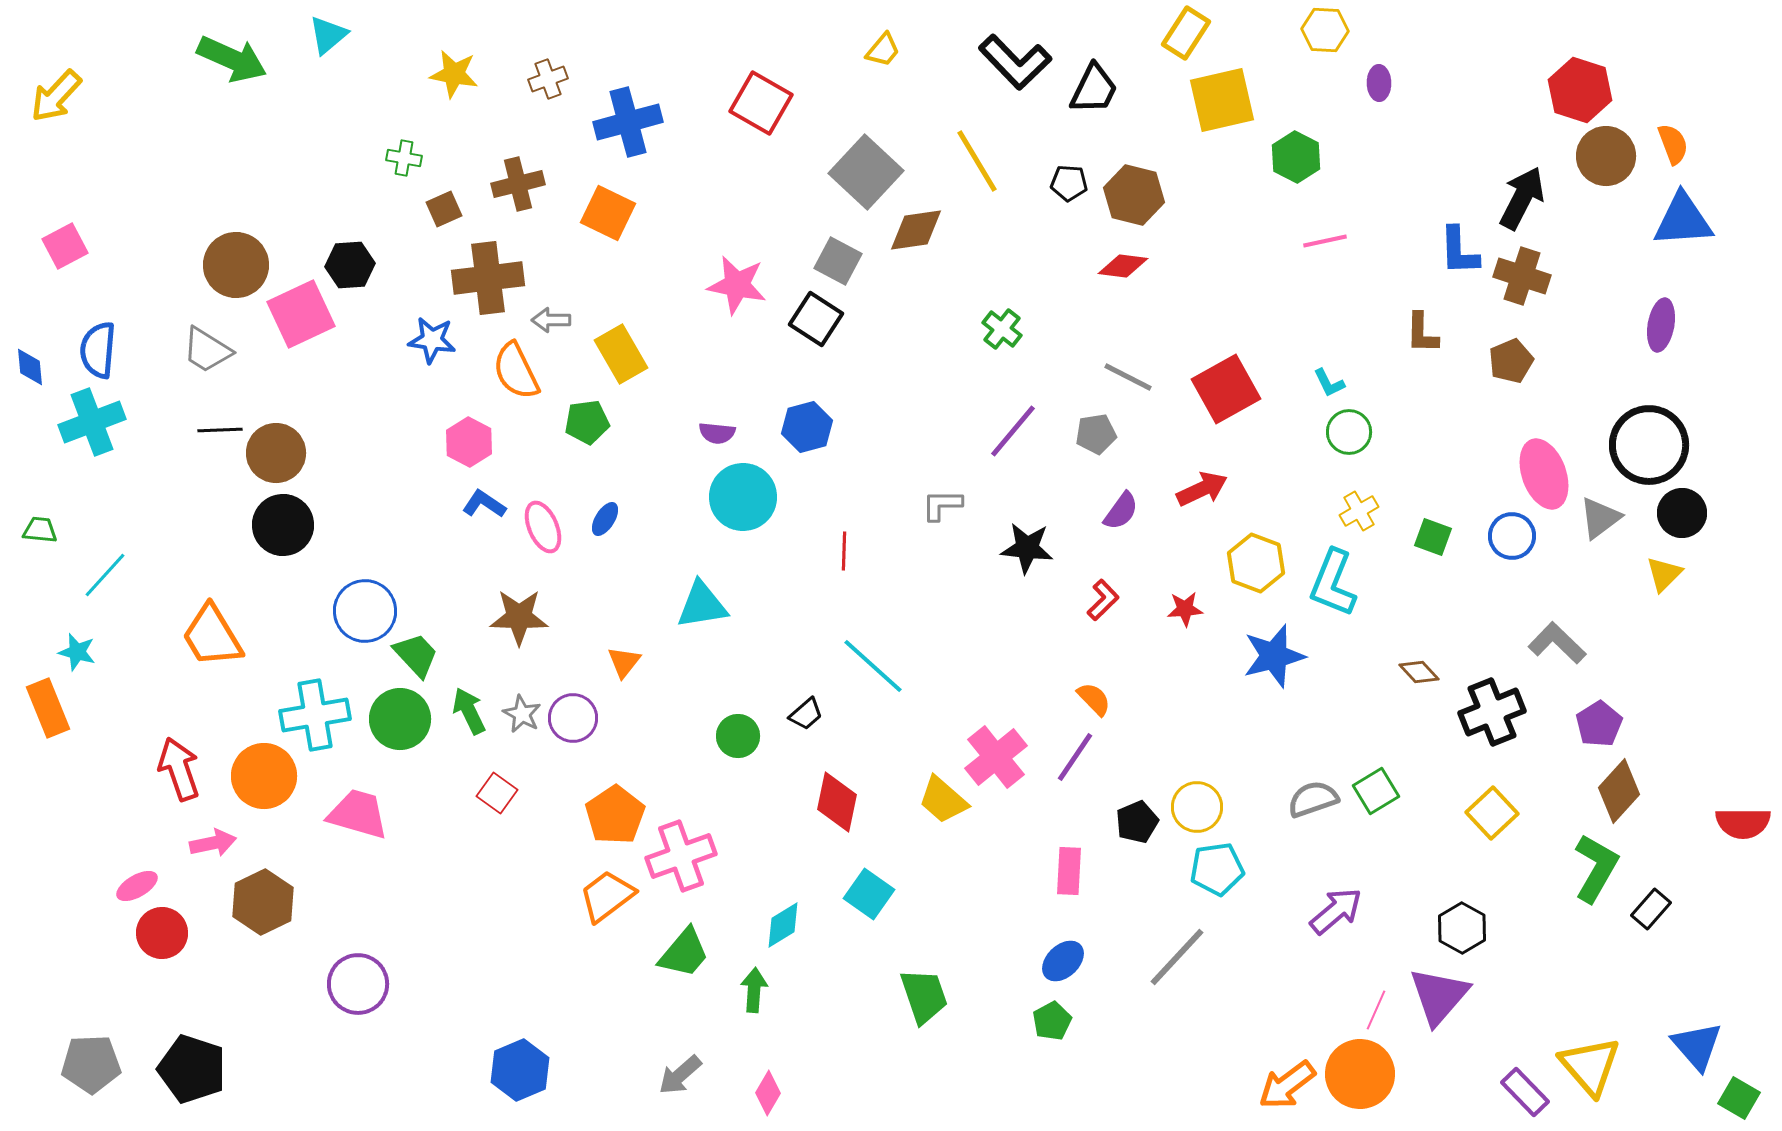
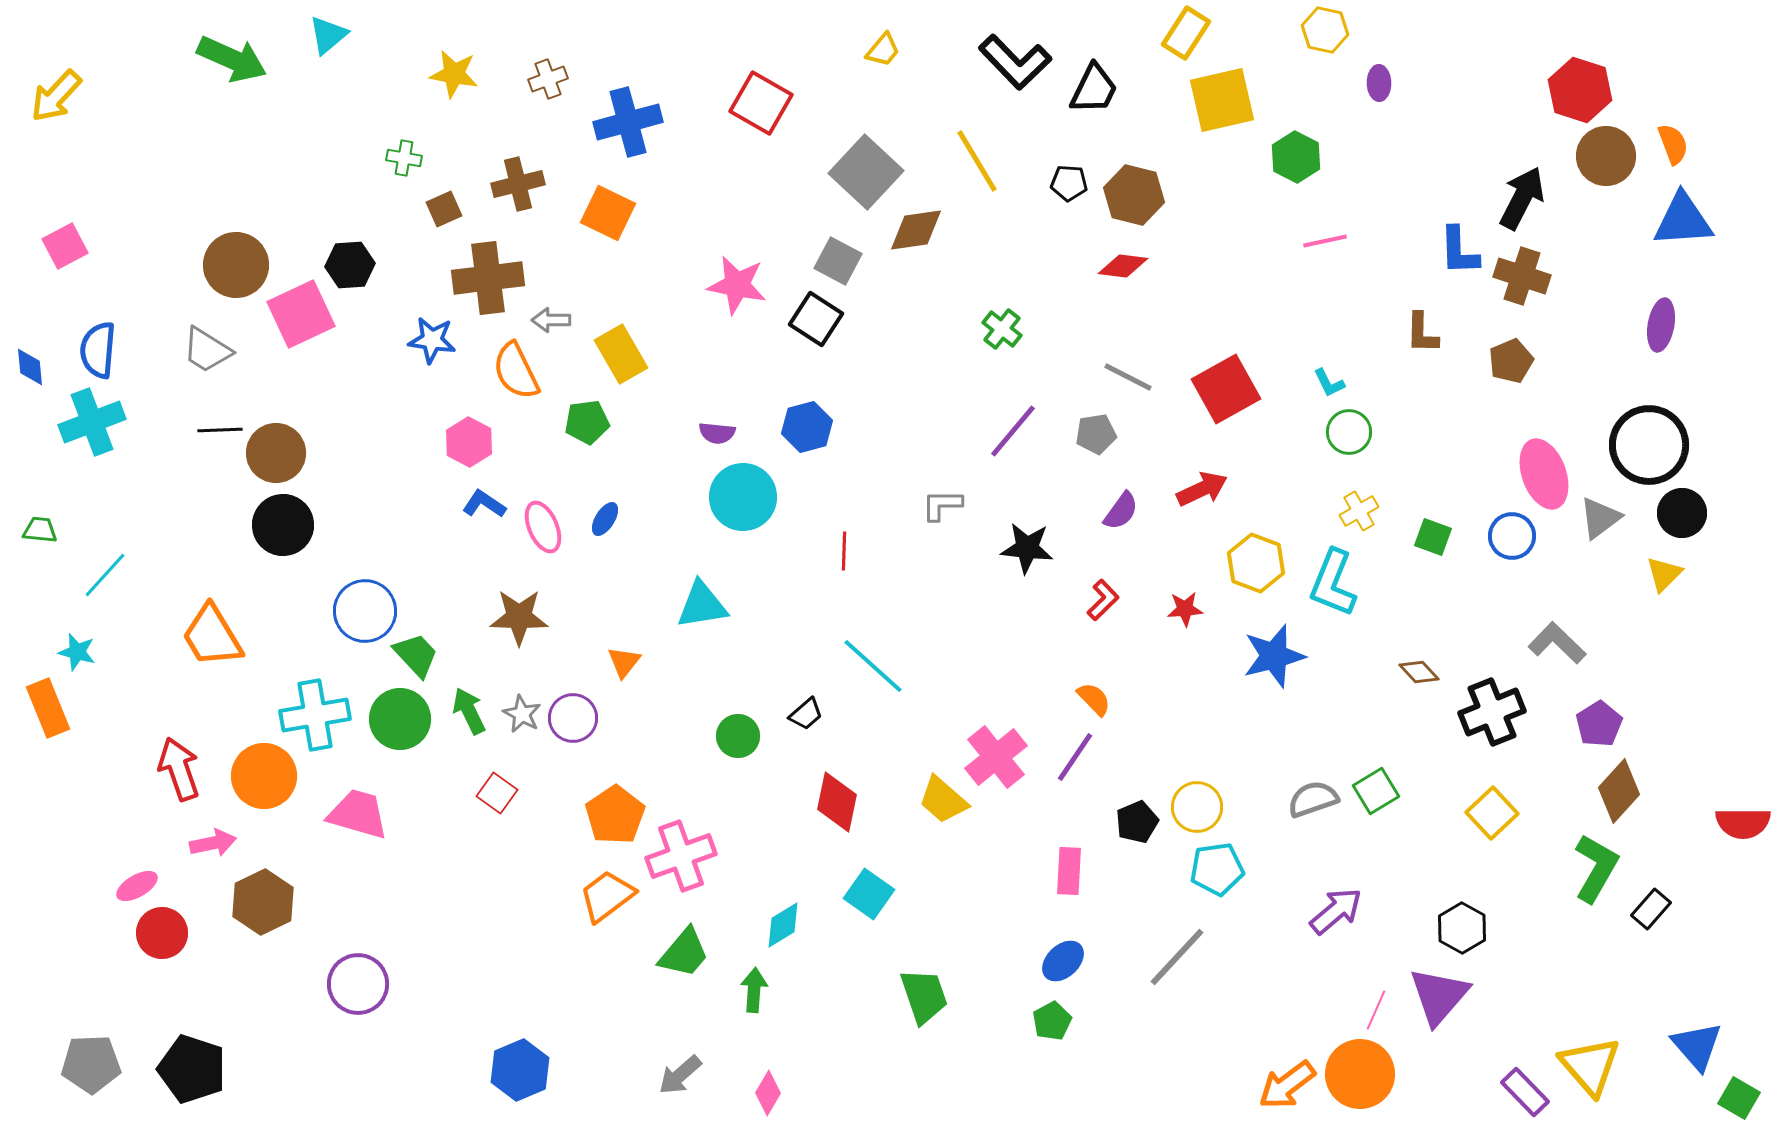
yellow hexagon at (1325, 30): rotated 9 degrees clockwise
